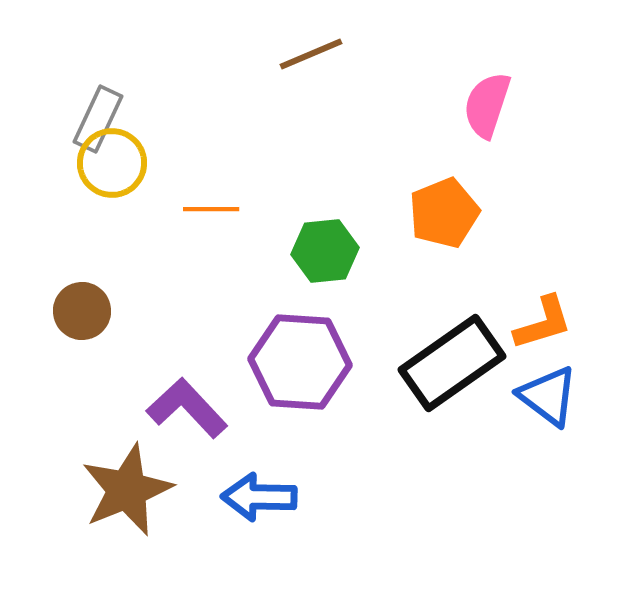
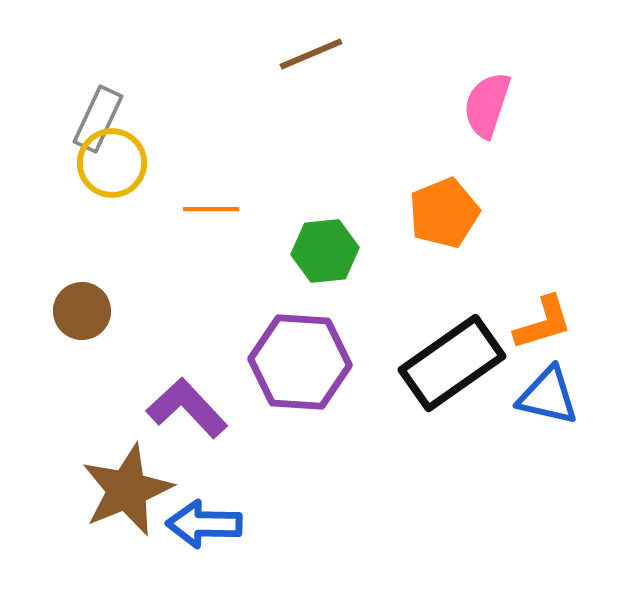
blue triangle: rotated 24 degrees counterclockwise
blue arrow: moved 55 px left, 27 px down
